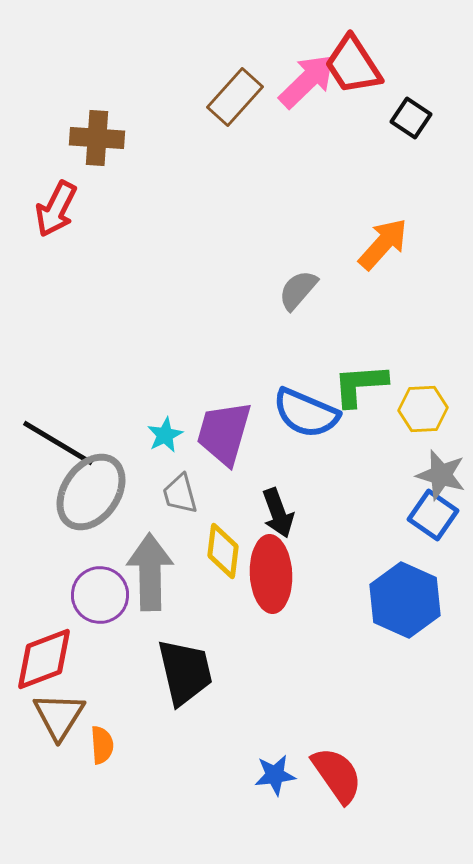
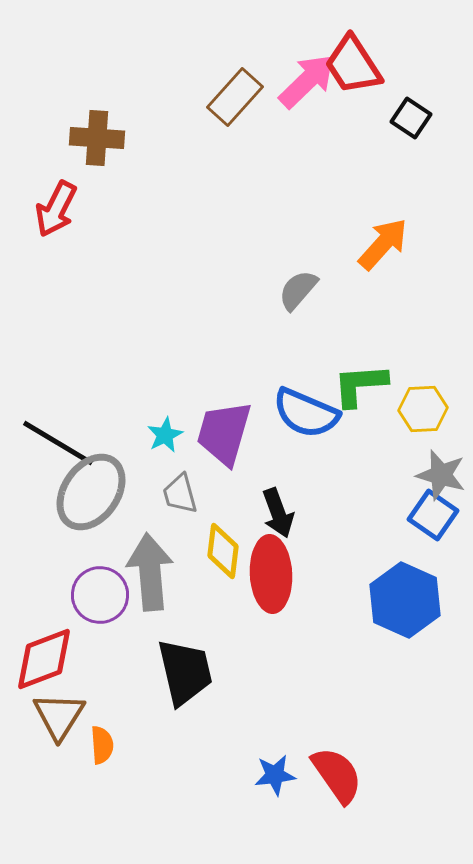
gray arrow: rotated 4 degrees counterclockwise
